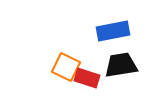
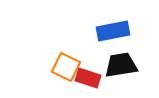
red rectangle: moved 1 px right
